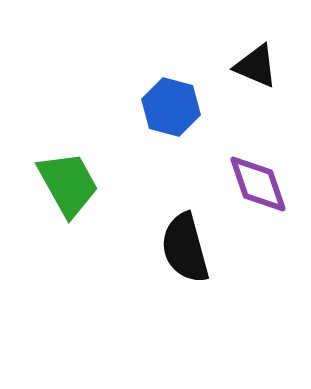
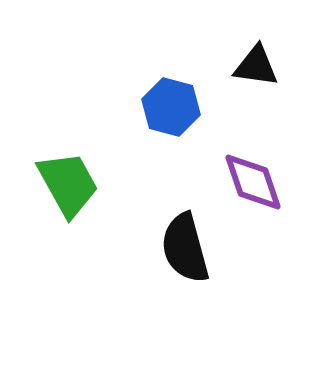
black triangle: rotated 15 degrees counterclockwise
purple diamond: moved 5 px left, 2 px up
